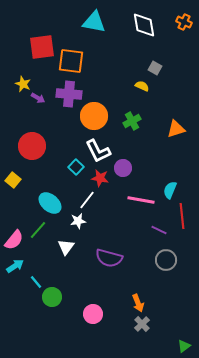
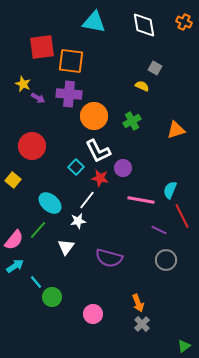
orange triangle: moved 1 px down
red line: rotated 20 degrees counterclockwise
